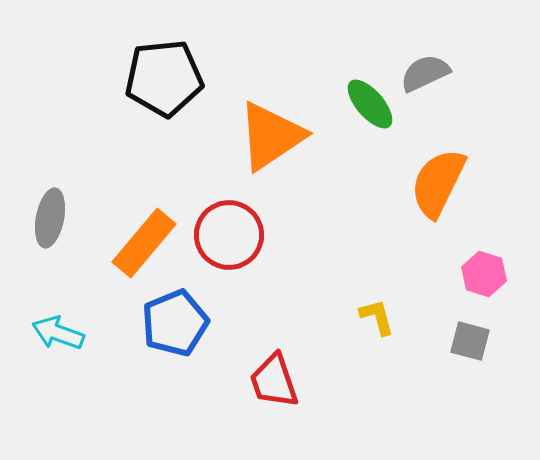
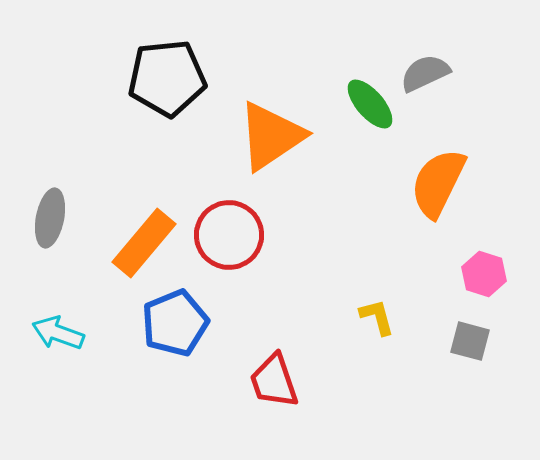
black pentagon: moved 3 px right
